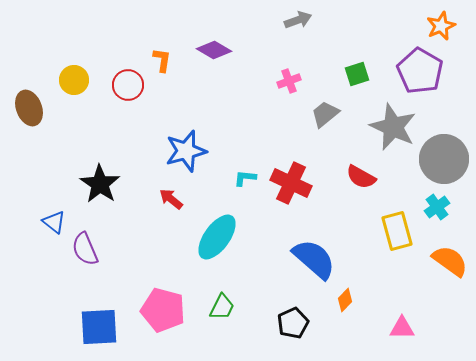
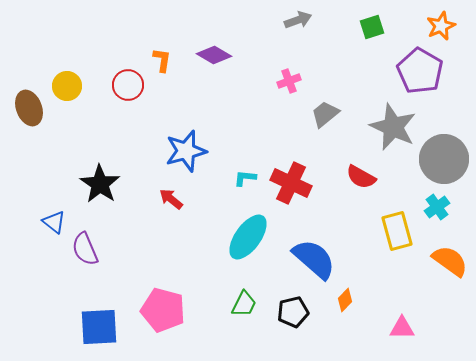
purple diamond: moved 5 px down
green square: moved 15 px right, 47 px up
yellow circle: moved 7 px left, 6 px down
cyan ellipse: moved 31 px right
green trapezoid: moved 22 px right, 3 px up
black pentagon: moved 11 px up; rotated 12 degrees clockwise
